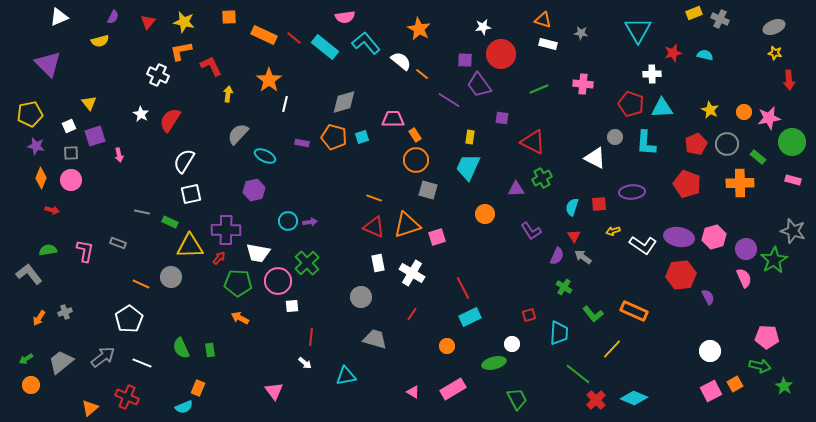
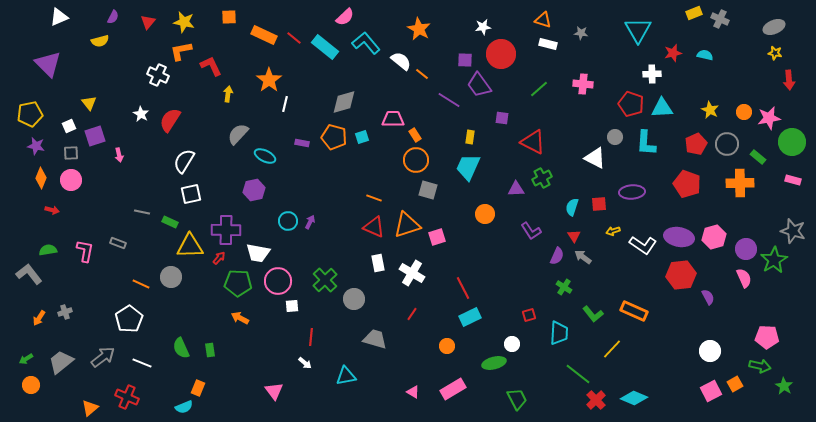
pink semicircle at (345, 17): rotated 36 degrees counterclockwise
green line at (539, 89): rotated 18 degrees counterclockwise
purple arrow at (310, 222): rotated 56 degrees counterclockwise
green cross at (307, 263): moved 18 px right, 17 px down
gray circle at (361, 297): moved 7 px left, 2 px down
